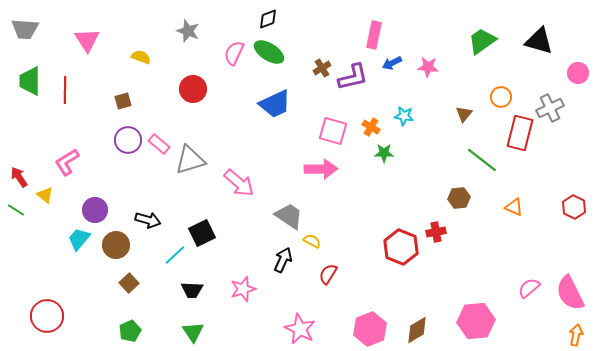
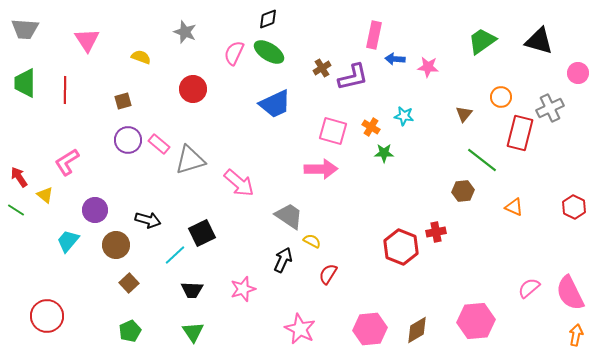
gray star at (188, 31): moved 3 px left, 1 px down
blue arrow at (392, 63): moved 3 px right, 4 px up; rotated 30 degrees clockwise
green trapezoid at (30, 81): moved 5 px left, 2 px down
brown hexagon at (459, 198): moved 4 px right, 7 px up
cyan trapezoid at (79, 239): moved 11 px left, 2 px down
pink hexagon at (370, 329): rotated 16 degrees clockwise
